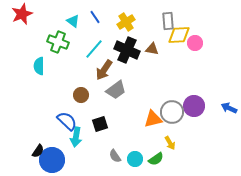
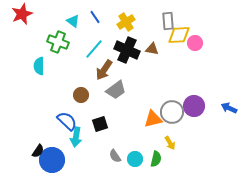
green semicircle: rotated 42 degrees counterclockwise
